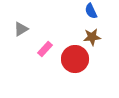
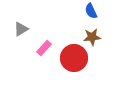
pink rectangle: moved 1 px left, 1 px up
red circle: moved 1 px left, 1 px up
